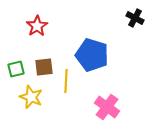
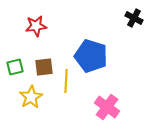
black cross: moved 1 px left
red star: moved 1 px left; rotated 25 degrees clockwise
blue pentagon: moved 1 px left, 1 px down
green square: moved 1 px left, 2 px up
yellow star: rotated 20 degrees clockwise
